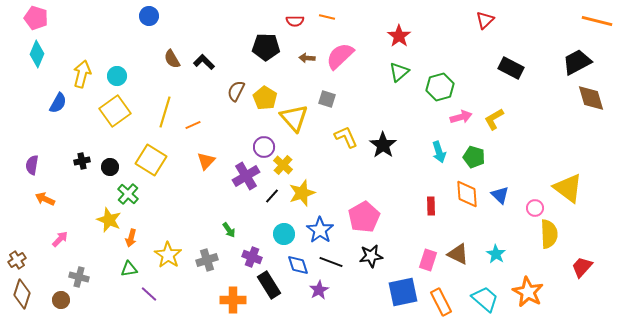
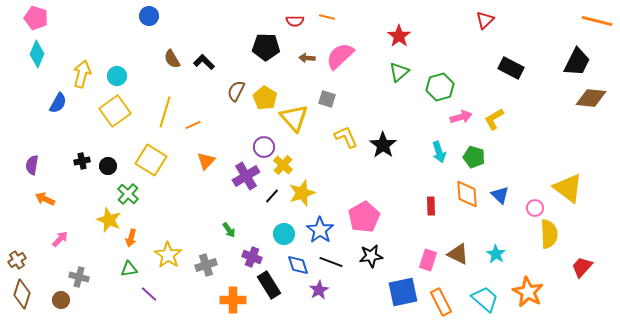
black trapezoid at (577, 62): rotated 144 degrees clockwise
brown diamond at (591, 98): rotated 68 degrees counterclockwise
black circle at (110, 167): moved 2 px left, 1 px up
gray cross at (207, 260): moved 1 px left, 5 px down
